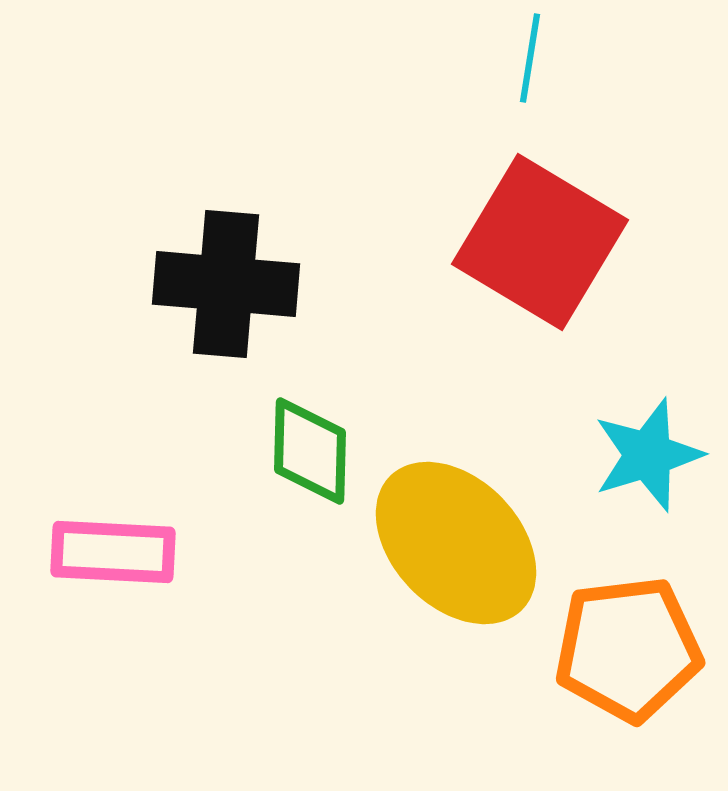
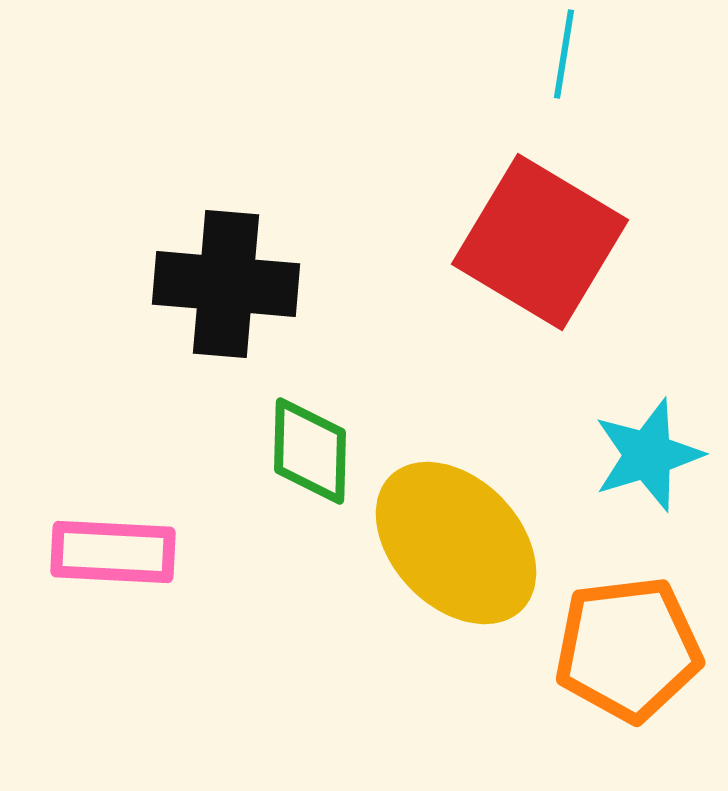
cyan line: moved 34 px right, 4 px up
